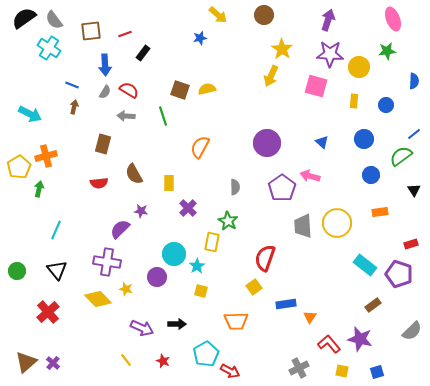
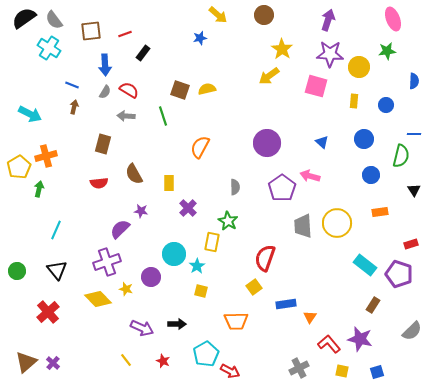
yellow arrow at (271, 76): moved 2 px left; rotated 30 degrees clockwise
blue line at (414, 134): rotated 40 degrees clockwise
green semicircle at (401, 156): rotated 140 degrees clockwise
purple cross at (107, 262): rotated 28 degrees counterclockwise
purple circle at (157, 277): moved 6 px left
brown rectangle at (373, 305): rotated 21 degrees counterclockwise
